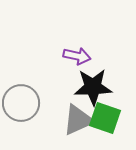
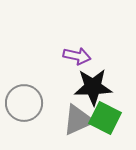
gray circle: moved 3 px right
green square: rotated 8 degrees clockwise
